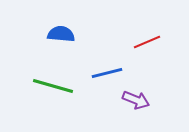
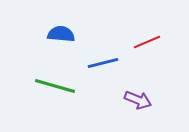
blue line: moved 4 px left, 10 px up
green line: moved 2 px right
purple arrow: moved 2 px right
